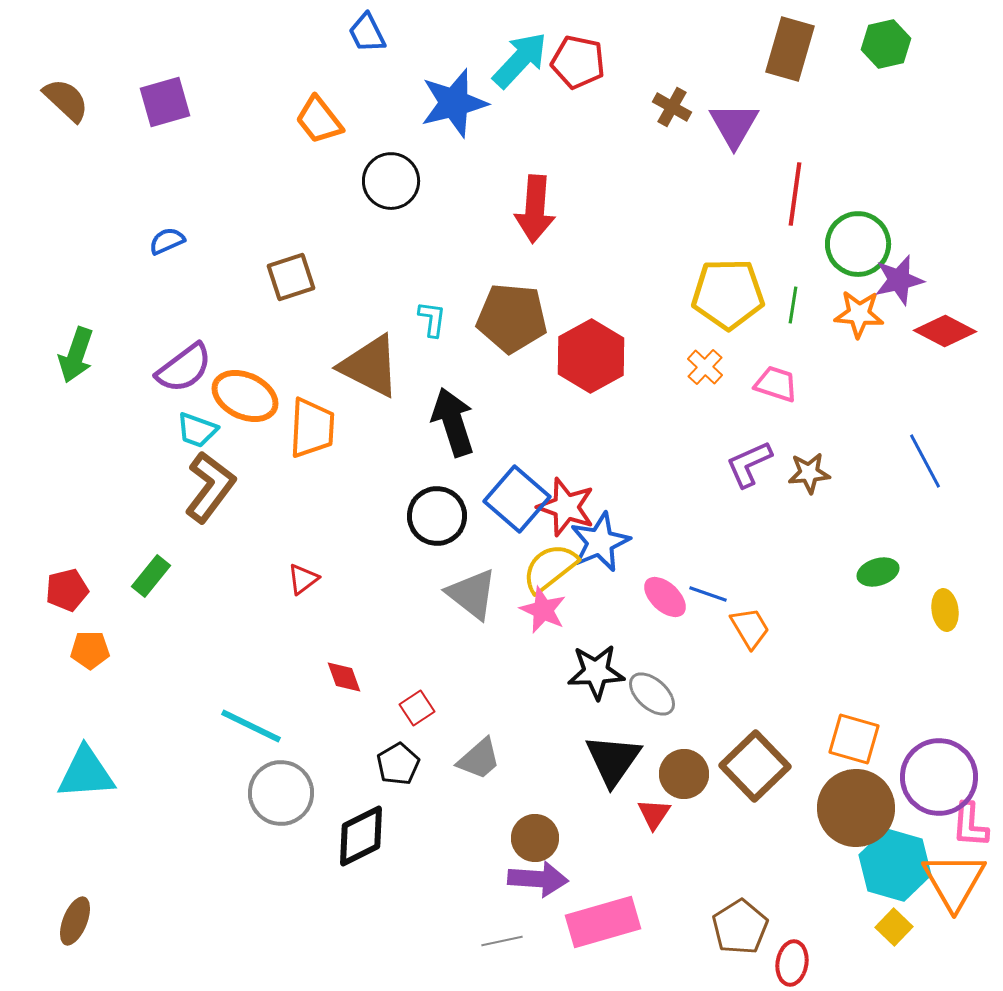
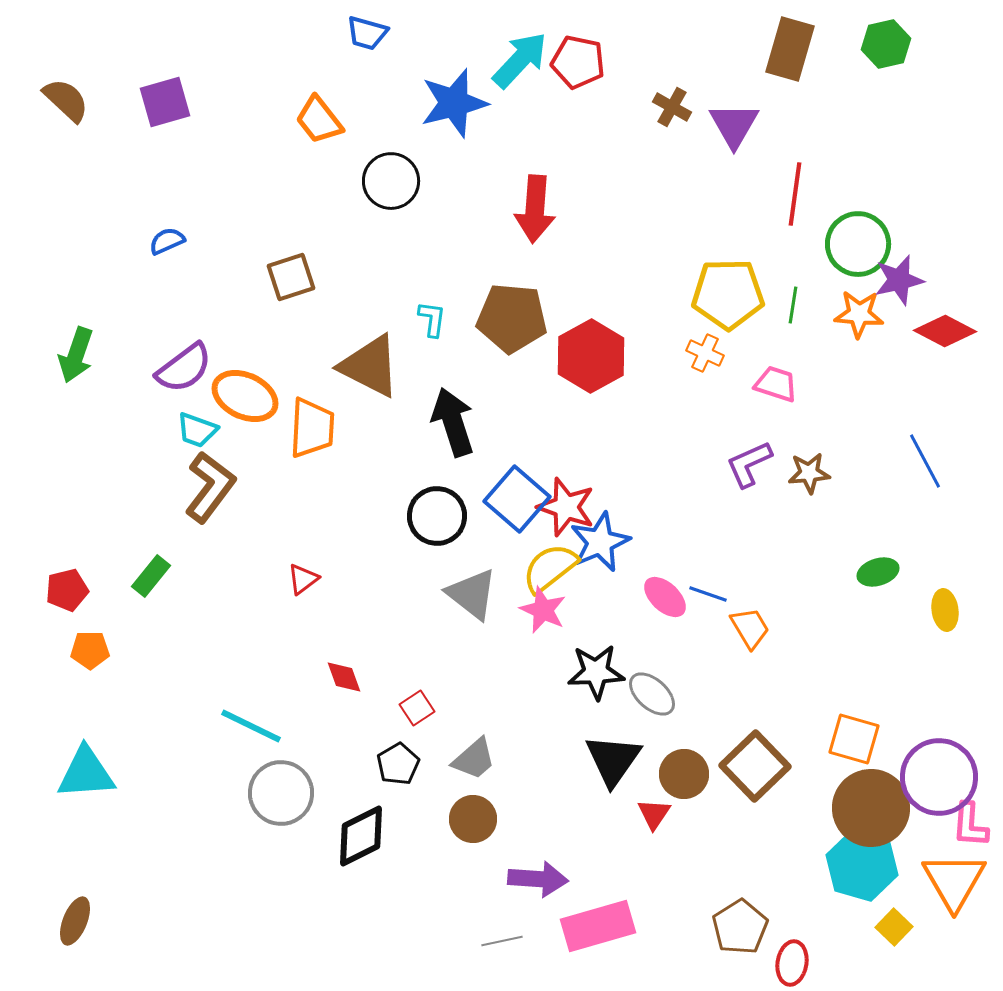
blue trapezoid at (367, 33): rotated 48 degrees counterclockwise
orange cross at (705, 367): moved 14 px up; rotated 18 degrees counterclockwise
gray trapezoid at (479, 759): moved 5 px left
brown circle at (856, 808): moved 15 px right
brown circle at (535, 838): moved 62 px left, 19 px up
cyan hexagon at (895, 865): moved 33 px left
pink rectangle at (603, 922): moved 5 px left, 4 px down
